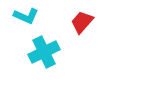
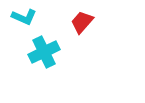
cyan L-shape: moved 2 px left, 1 px down
